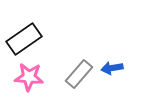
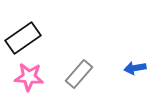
black rectangle: moved 1 px left, 1 px up
blue arrow: moved 23 px right
